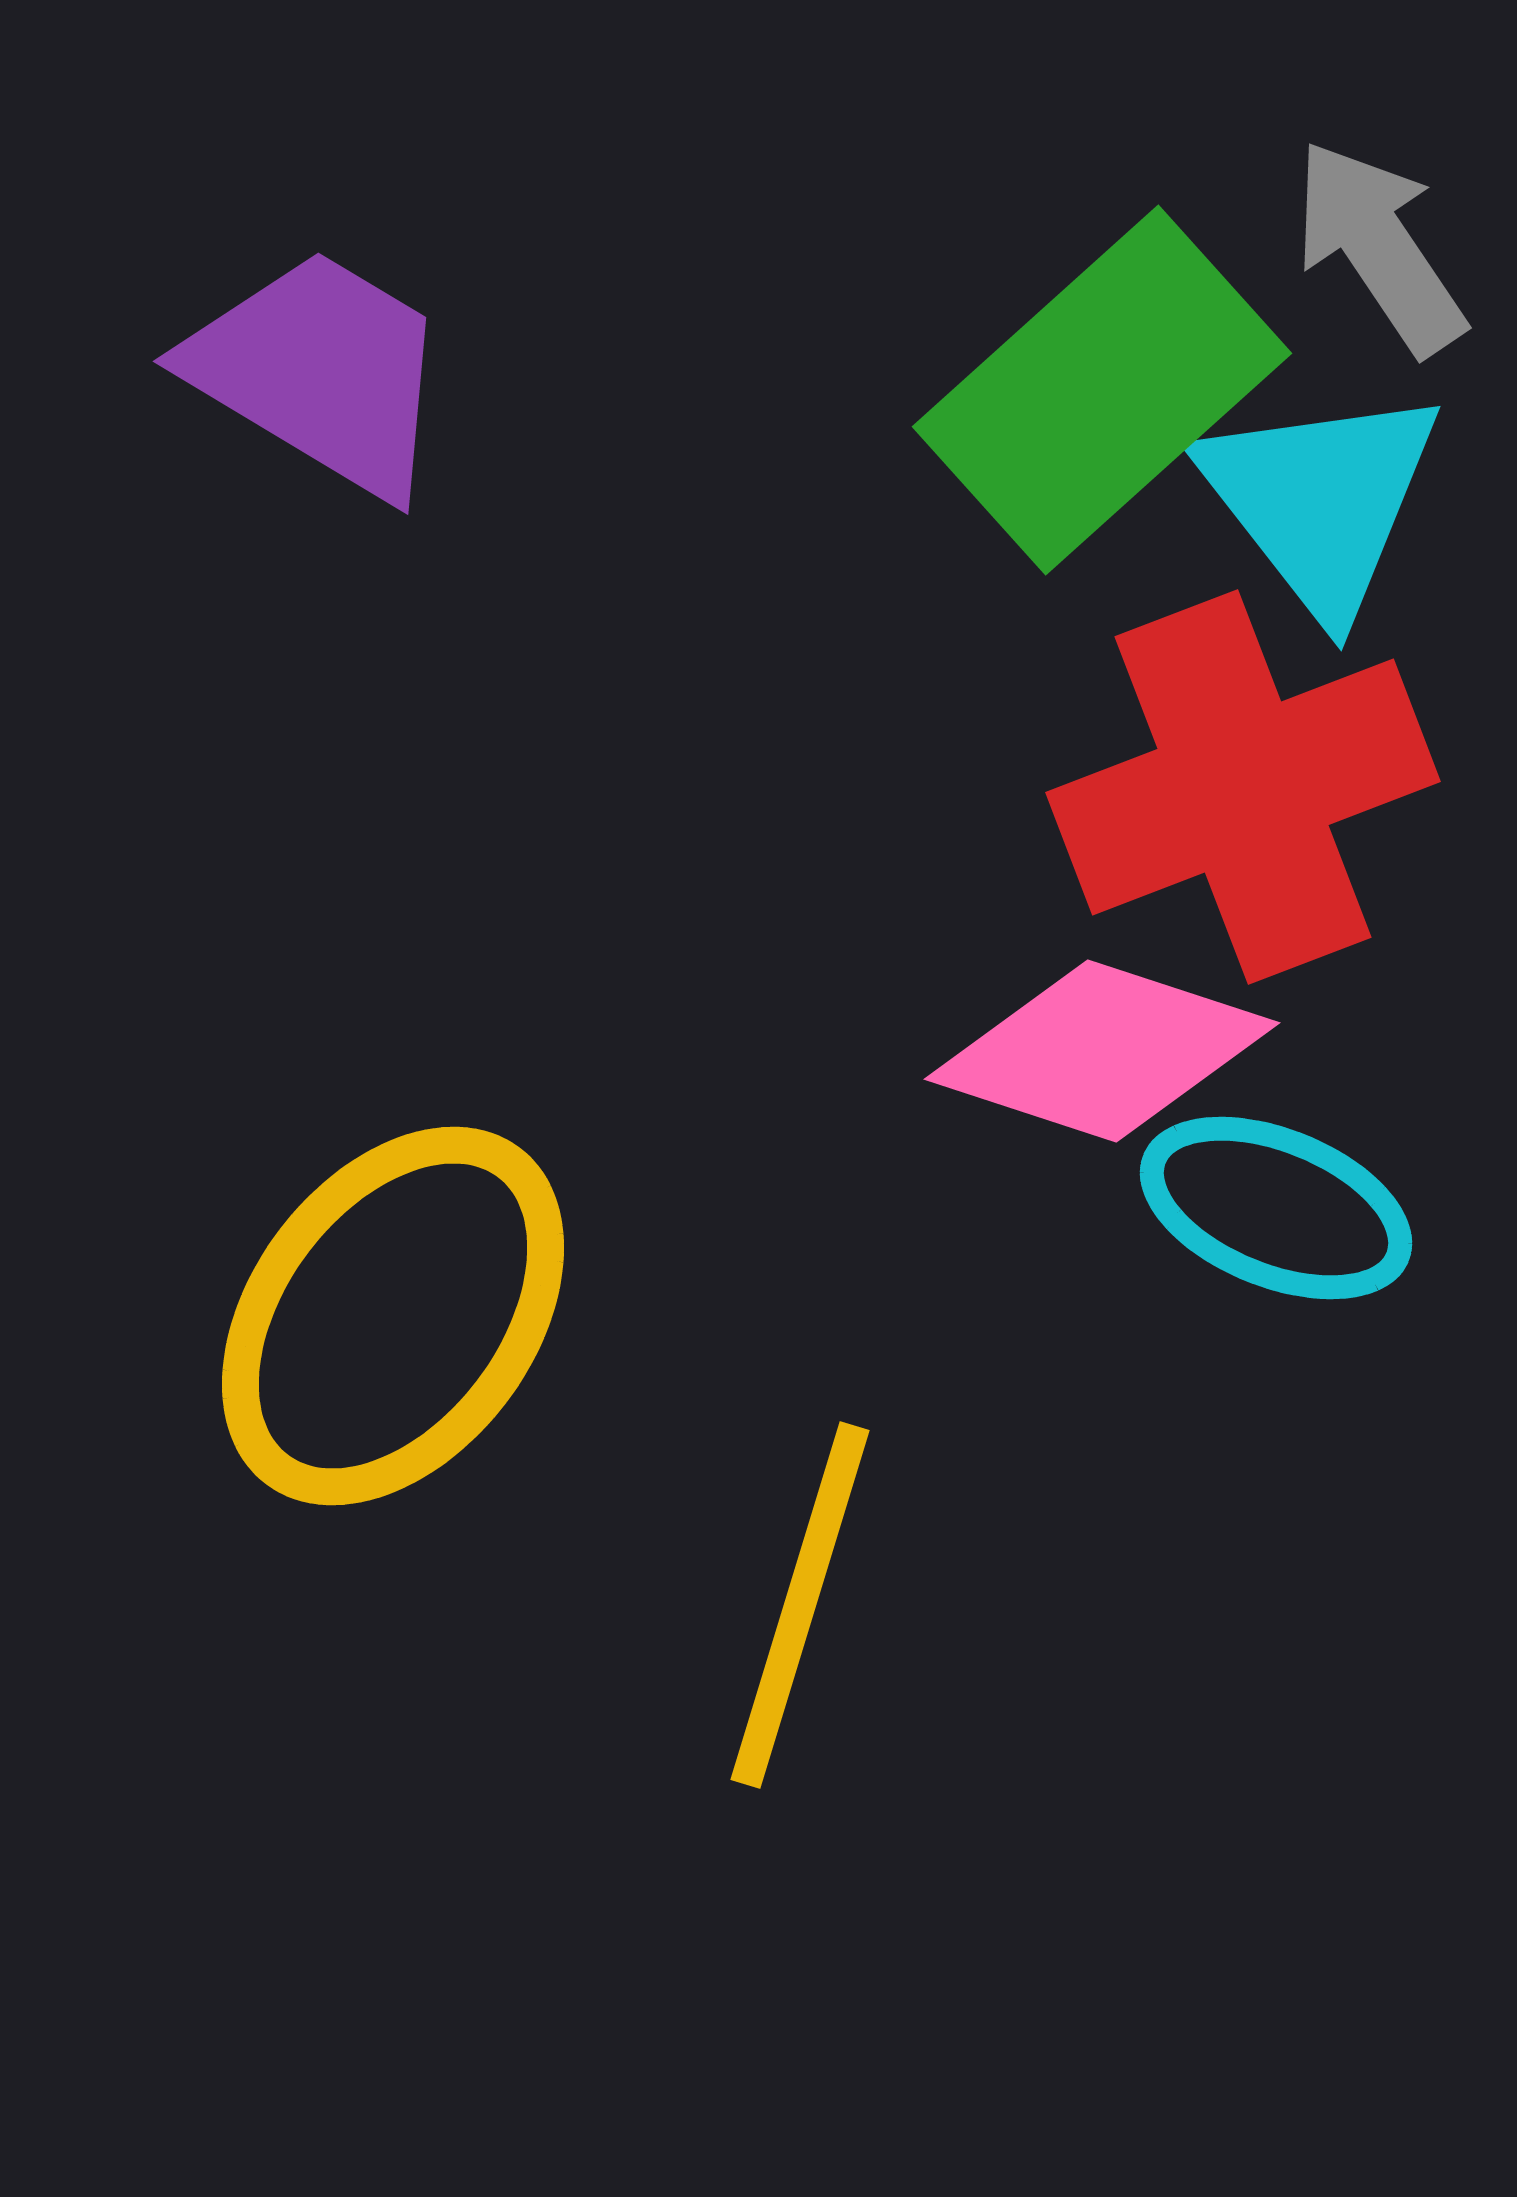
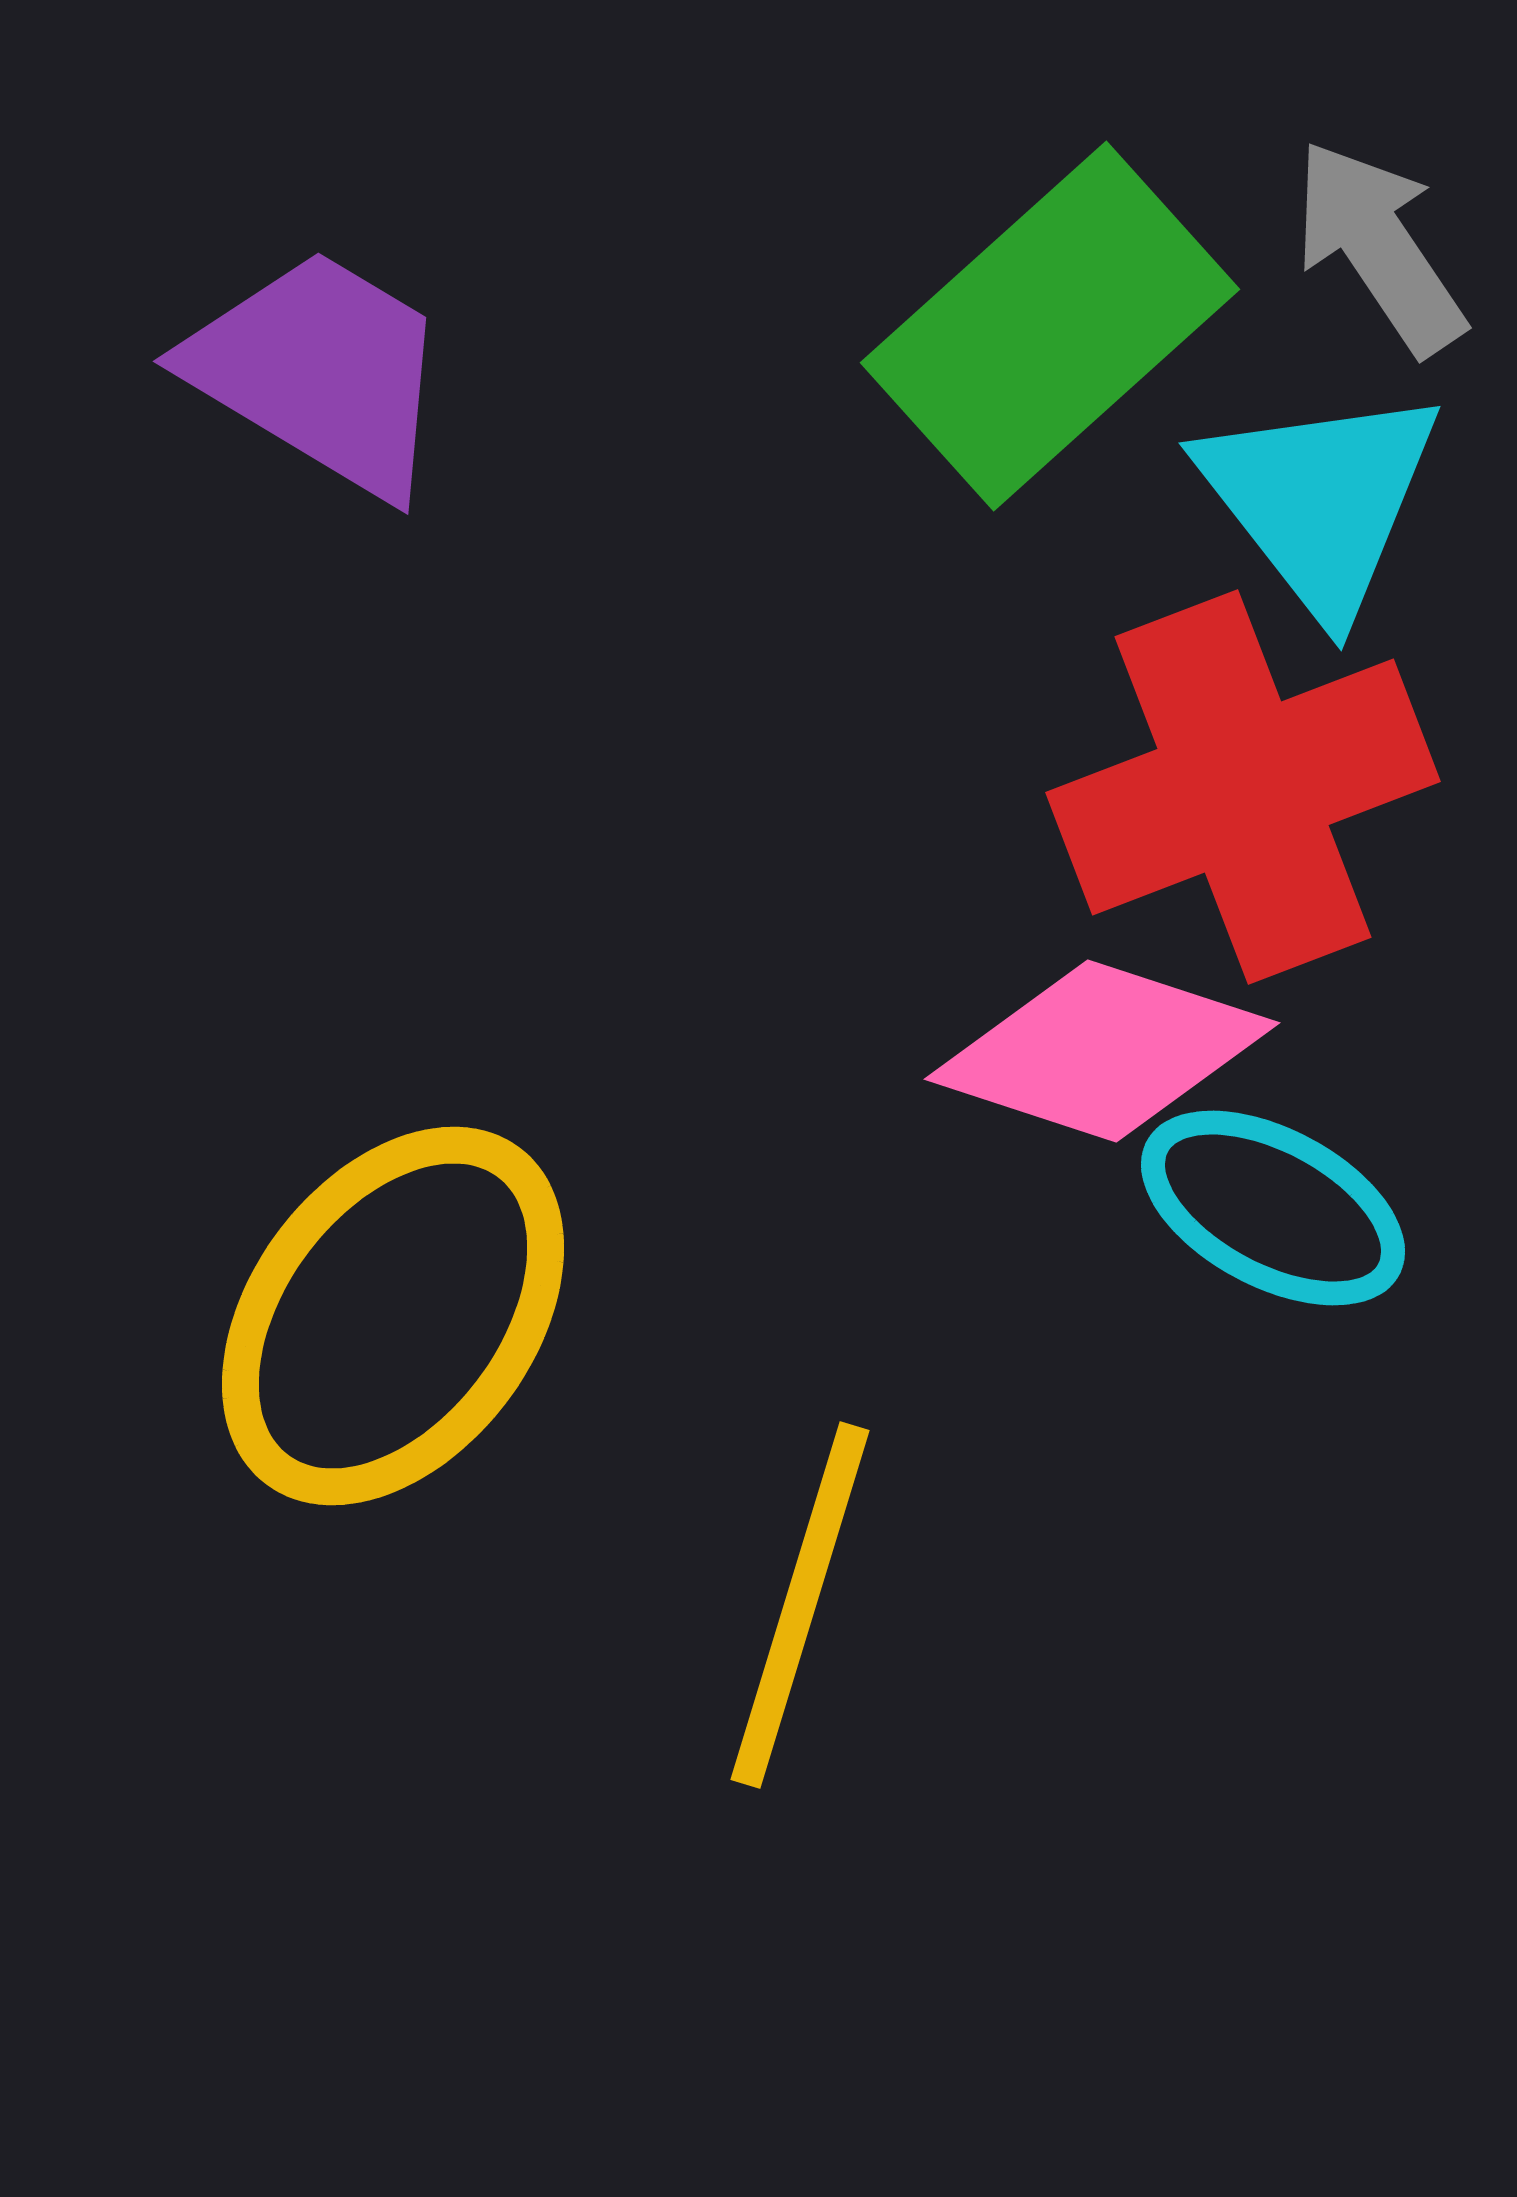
green rectangle: moved 52 px left, 64 px up
cyan ellipse: moved 3 px left; rotated 6 degrees clockwise
